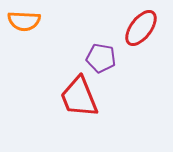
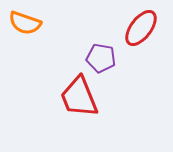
orange semicircle: moved 1 px right, 2 px down; rotated 16 degrees clockwise
